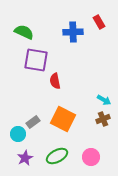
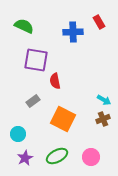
green semicircle: moved 6 px up
gray rectangle: moved 21 px up
